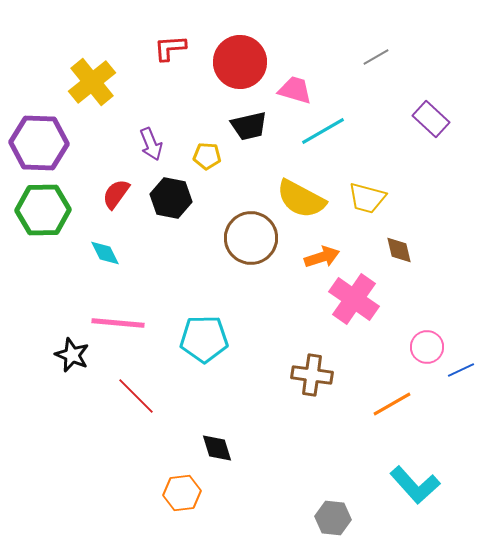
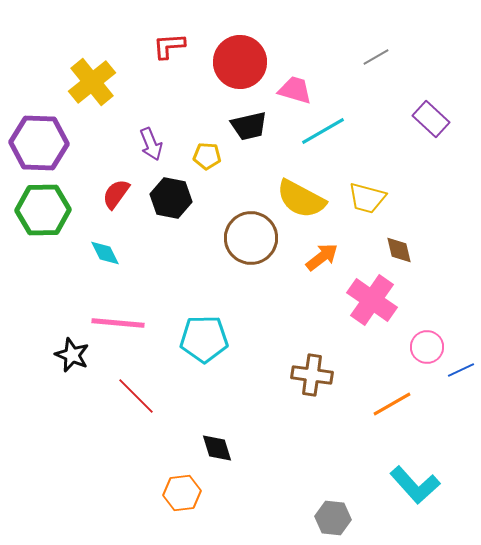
red L-shape: moved 1 px left, 2 px up
orange arrow: rotated 20 degrees counterclockwise
pink cross: moved 18 px right, 1 px down
